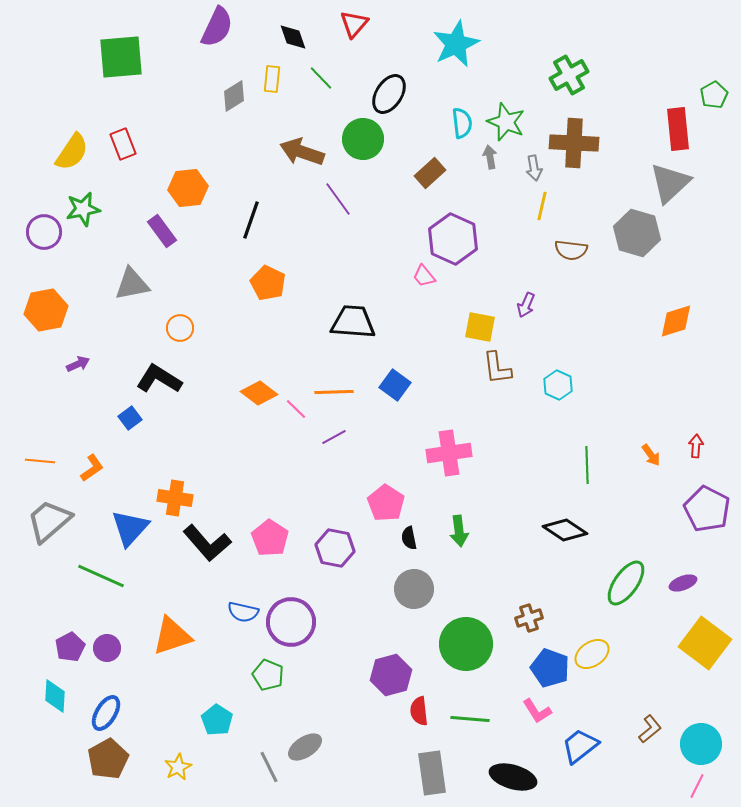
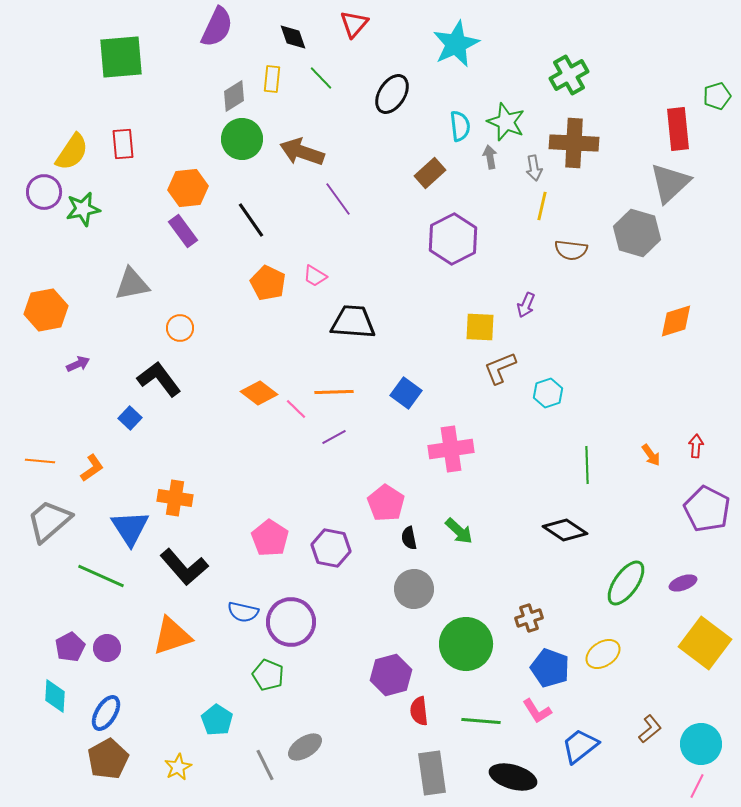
black ellipse at (389, 94): moved 3 px right
green pentagon at (714, 95): moved 3 px right, 1 px down; rotated 12 degrees clockwise
cyan semicircle at (462, 123): moved 2 px left, 3 px down
green circle at (363, 139): moved 121 px left
red rectangle at (123, 144): rotated 16 degrees clockwise
black line at (251, 220): rotated 54 degrees counterclockwise
purple rectangle at (162, 231): moved 21 px right
purple circle at (44, 232): moved 40 px up
purple hexagon at (453, 239): rotated 9 degrees clockwise
pink trapezoid at (424, 276): moved 109 px left; rotated 20 degrees counterclockwise
yellow square at (480, 327): rotated 8 degrees counterclockwise
brown L-shape at (497, 368): moved 3 px right; rotated 75 degrees clockwise
black L-shape at (159, 379): rotated 21 degrees clockwise
blue square at (395, 385): moved 11 px right, 8 px down
cyan hexagon at (558, 385): moved 10 px left, 8 px down; rotated 16 degrees clockwise
blue square at (130, 418): rotated 10 degrees counterclockwise
pink cross at (449, 453): moved 2 px right, 4 px up
blue triangle at (130, 528): rotated 15 degrees counterclockwise
green arrow at (459, 531): rotated 40 degrees counterclockwise
black L-shape at (207, 543): moved 23 px left, 24 px down
purple hexagon at (335, 548): moved 4 px left
yellow ellipse at (592, 654): moved 11 px right
green line at (470, 719): moved 11 px right, 2 px down
gray line at (269, 767): moved 4 px left, 2 px up
